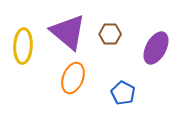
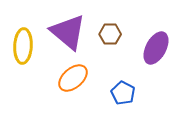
orange ellipse: rotated 28 degrees clockwise
